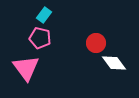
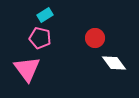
cyan rectangle: moved 1 px right; rotated 21 degrees clockwise
red circle: moved 1 px left, 5 px up
pink triangle: moved 1 px right, 1 px down
